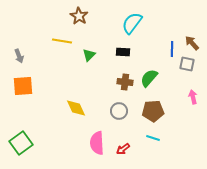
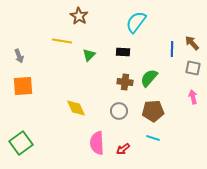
cyan semicircle: moved 4 px right, 1 px up
gray square: moved 6 px right, 4 px down
